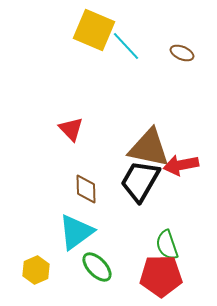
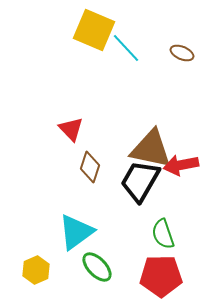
cyan line: moved 2 px down
brown triangle: moved 2 px right, 1 px down
brown diamond: moved 4 px right, 22 px up; rotated 20 degrees clockwise
green semicircle: moved 4 px left, 11 px up
